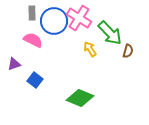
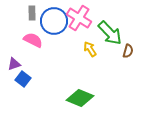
blue square: moved 12 px left, 1 px up
